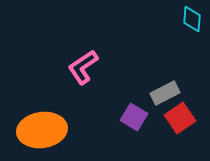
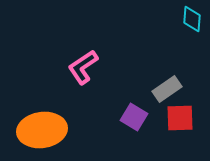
gray rectangle: moved 2 px right, 4 px up; rotated 8 degrees counterclockwise
red square: rotated 32 degrees clockwise
